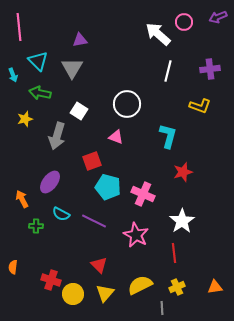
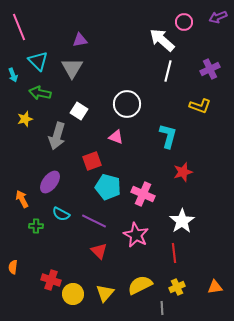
pink line: rotated 16 degrees counterclockwise
white arrow: moved 4 px right, 6 px down
purple cross: rotated 18 degrees counterclockwise
red triangle: moved 14 px up
